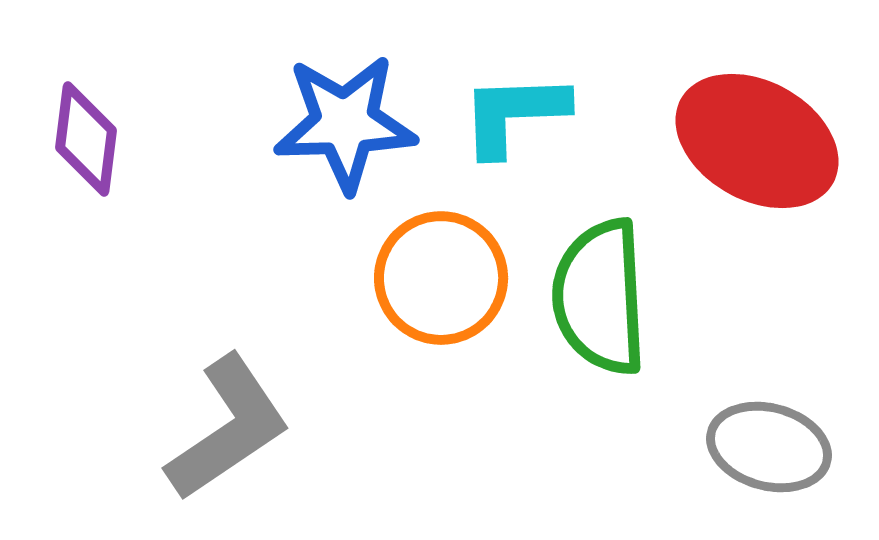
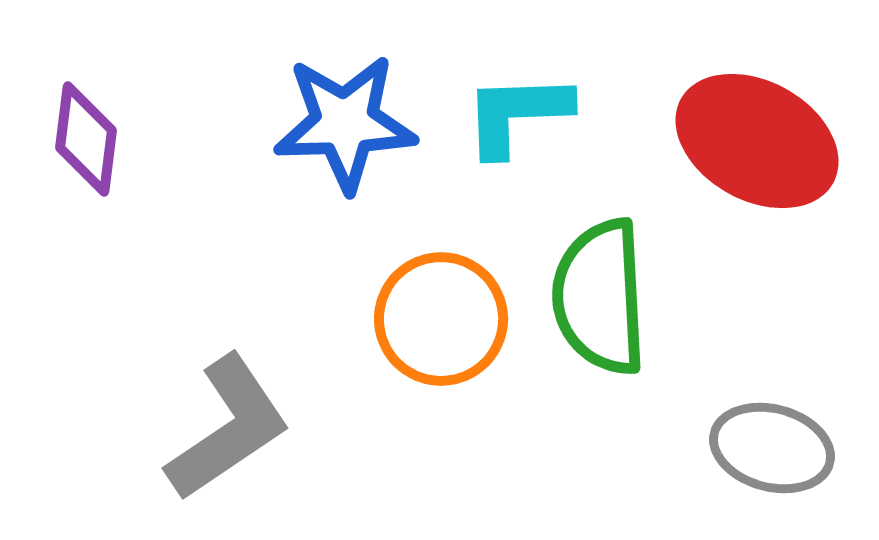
cyan L-shape: moved 3 px right
orange circle: moved 41 px down
gray ellipse: moved 3 px right, 1 px down
